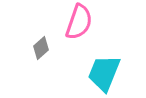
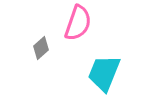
pink semicircle: moved 1 px left, 1 px down
